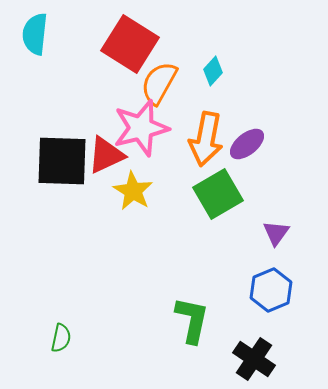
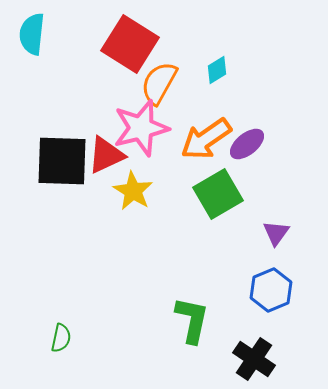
cyan semicircle: moved 3 px left
cyan diamond: moved 4 px right, 1 px up; rotated 16 degrees clockwise
orange arrow: rotated 44 degrees clockwise
